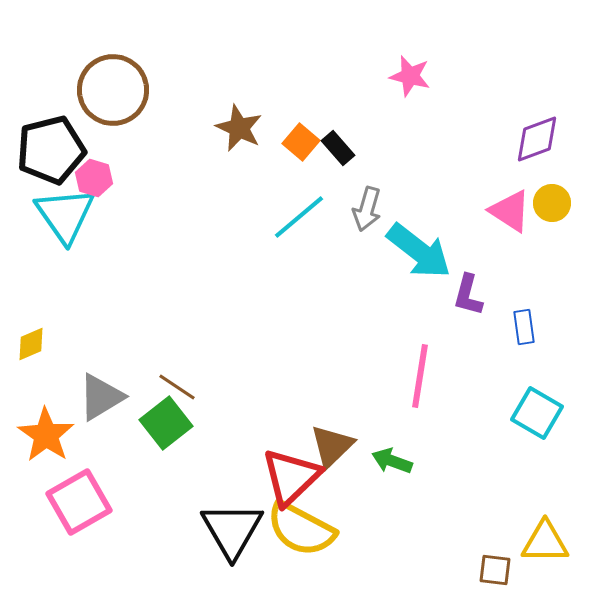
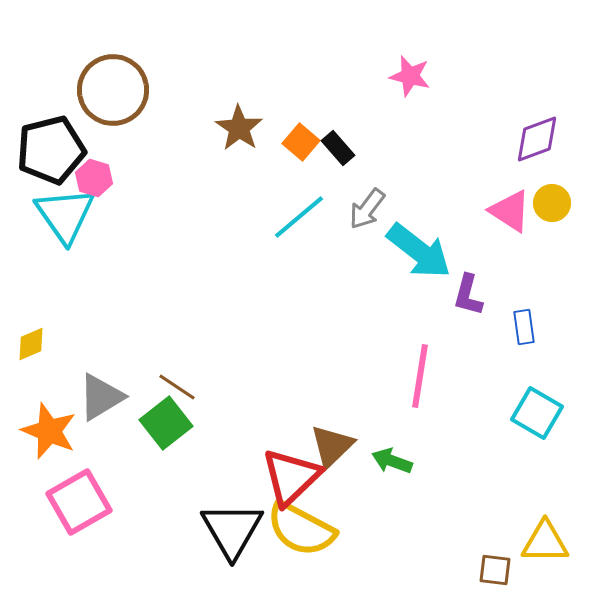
brown star: rotated 9 degrees clockwise
gray arrow: rotated 21 degrees clockwise
orange star: moved 3 px right, 4 px up; rotated 12 degrees counterclockwise
